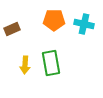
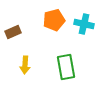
orange pentagon: rotated 15 degrees counterclockwise
brown rectangle: moved 1 px right, 3 px down
green rectangle: moved 15 px right, 4 px down
